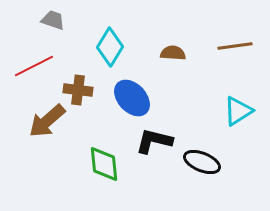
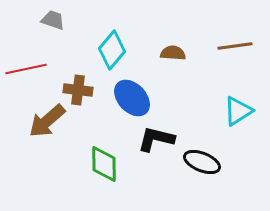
cyan diamond: moved 2 px right, 3 px down; rotated 9 degrees clockwise
red line: moved 8 px left, 3 px down; rotated 15 degrees clockwise
black L-shape: moved 2 px right, 2 px up
green diamond: rotated 6 degrees clockwise
